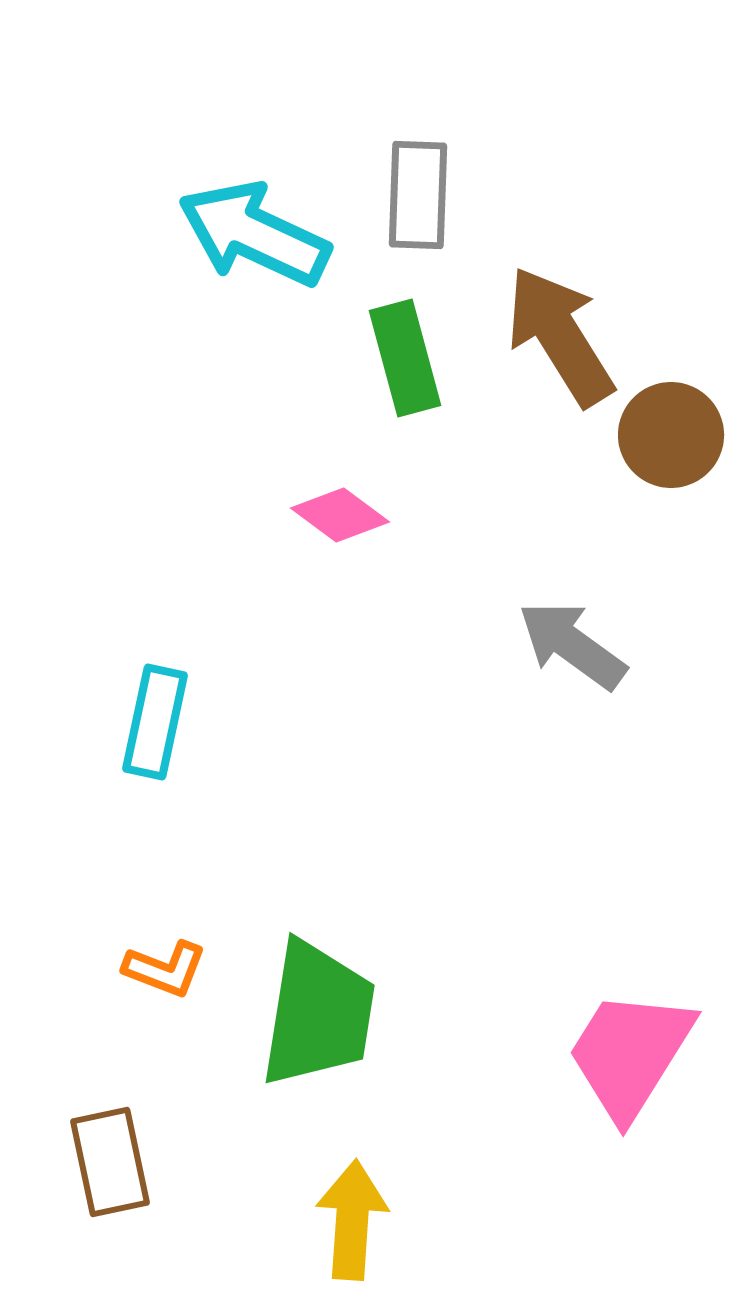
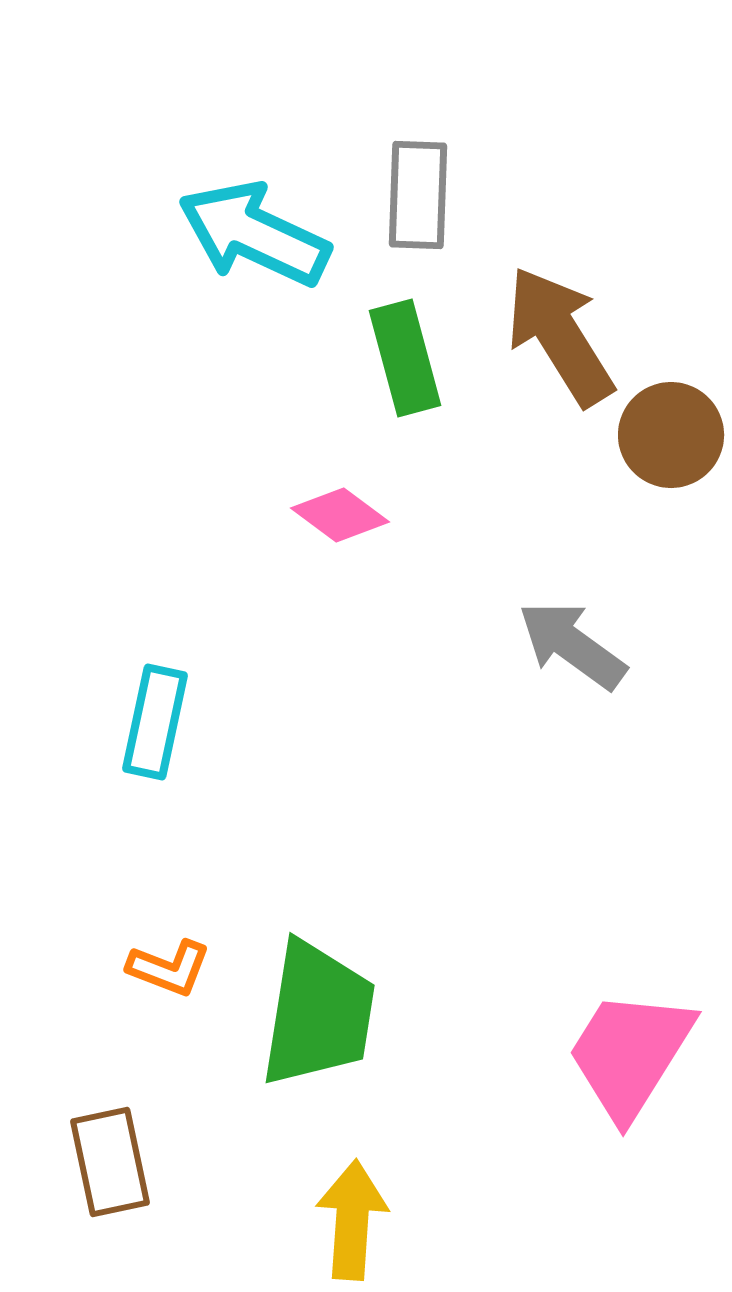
orange L-shape: moved 4 px right, 1 px up
